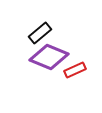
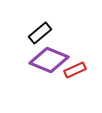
purple diamond: moved 3 px down
